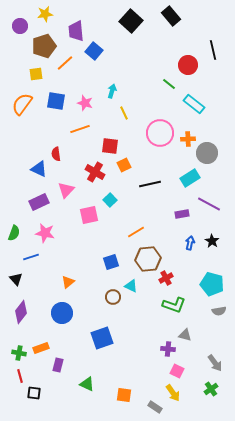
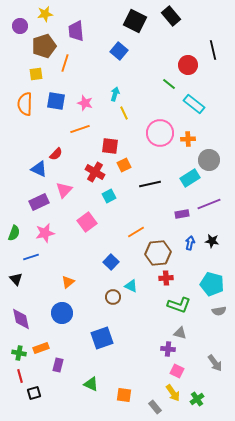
black square at (131, 21): moved 4 px right; rotated 15 degrees counterclockwise
blue square at (94, 51): moved 25 px right
orange line at (65, 63): rotated 30 degrees counterclockwise
cyan arrow at (112, 91): moved 3 px right, 3 px down
orange semicircle at (22, 104): moved 3 px right; rotated 35 degrees counterclockwise
gray circle at (207, 153): moved 2 px right, 7 px down
red semicircle at (56, 154): rotated 128 degrees counterclockwise
pink triangle at (66, 190): moved 2 px left
cyan square at (110, 200): moved 1 px left, 4 px up; rotated 16 degrees clockwise
purple line at (209, 204): rotated 50 degrees counterclockwise
pink square at (89, 215): moved 2 px left, 7 px down; rotated 24 degrees counterclockwise
pink star at (45, 233): rotated 24 degrees counterclockwise
black star at (212, 241): rotated 24 degrees counterclockwise
brown hexagon at (148, 259): moved 10 px right, 6 px up
blue square at (111, 262): rotated 28 degrees counterclockwise
red cross at (166, 278): rotated 24 degrees clockwise
green L-shape at (174, 305): moved 5 px right
purple diamond at (21, 312): moved 7 px down; rotated 50 degrees counterclockwise
gray triangle at (185, 335): moved 5 px left, 2 px up
green triangle at (87, 384): moved 4 px right
green cross at (211, 389): moved 14 px left, 10 px down
black square at (34, 393): rotated 24 degrees counterclockwise
gray rectangle at (155, 407): rotated 16 degrees clockwise
